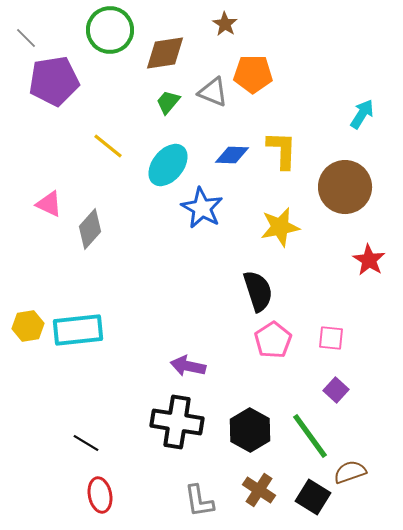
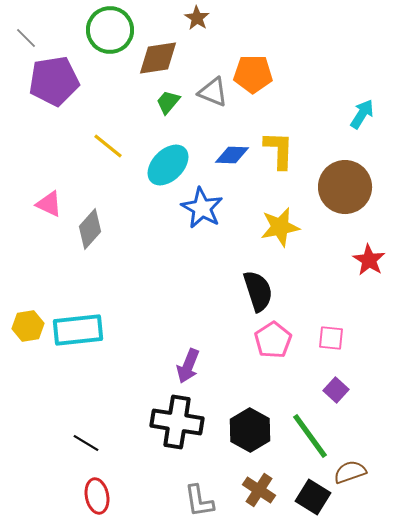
brown star: moved 28 px left, 6 px up
brown diamond: moved 7 px left, 5 px down
yellow L-shape: moved 3 px left
cyan ellipse: rotated 6 degrees clockwise
purple arrow: rotated 80 degrees counterclockwise
red ellipse: moved 3 px left, 1 px down
